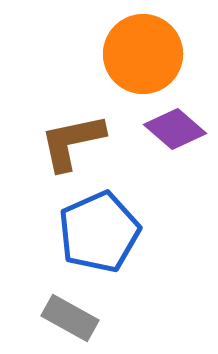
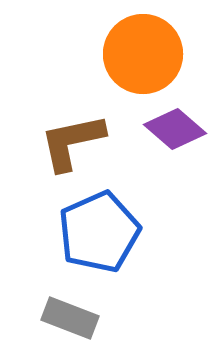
gray rectangle: rotated 8 degrees counterclockwise
